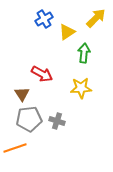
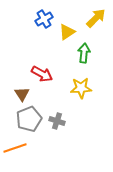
gray pentagon: rotated 15 degrees counterclockwise
